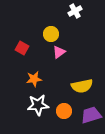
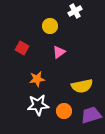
yellow circle: moved 1 px left, 8 px up
orange star: moved 3 px right
